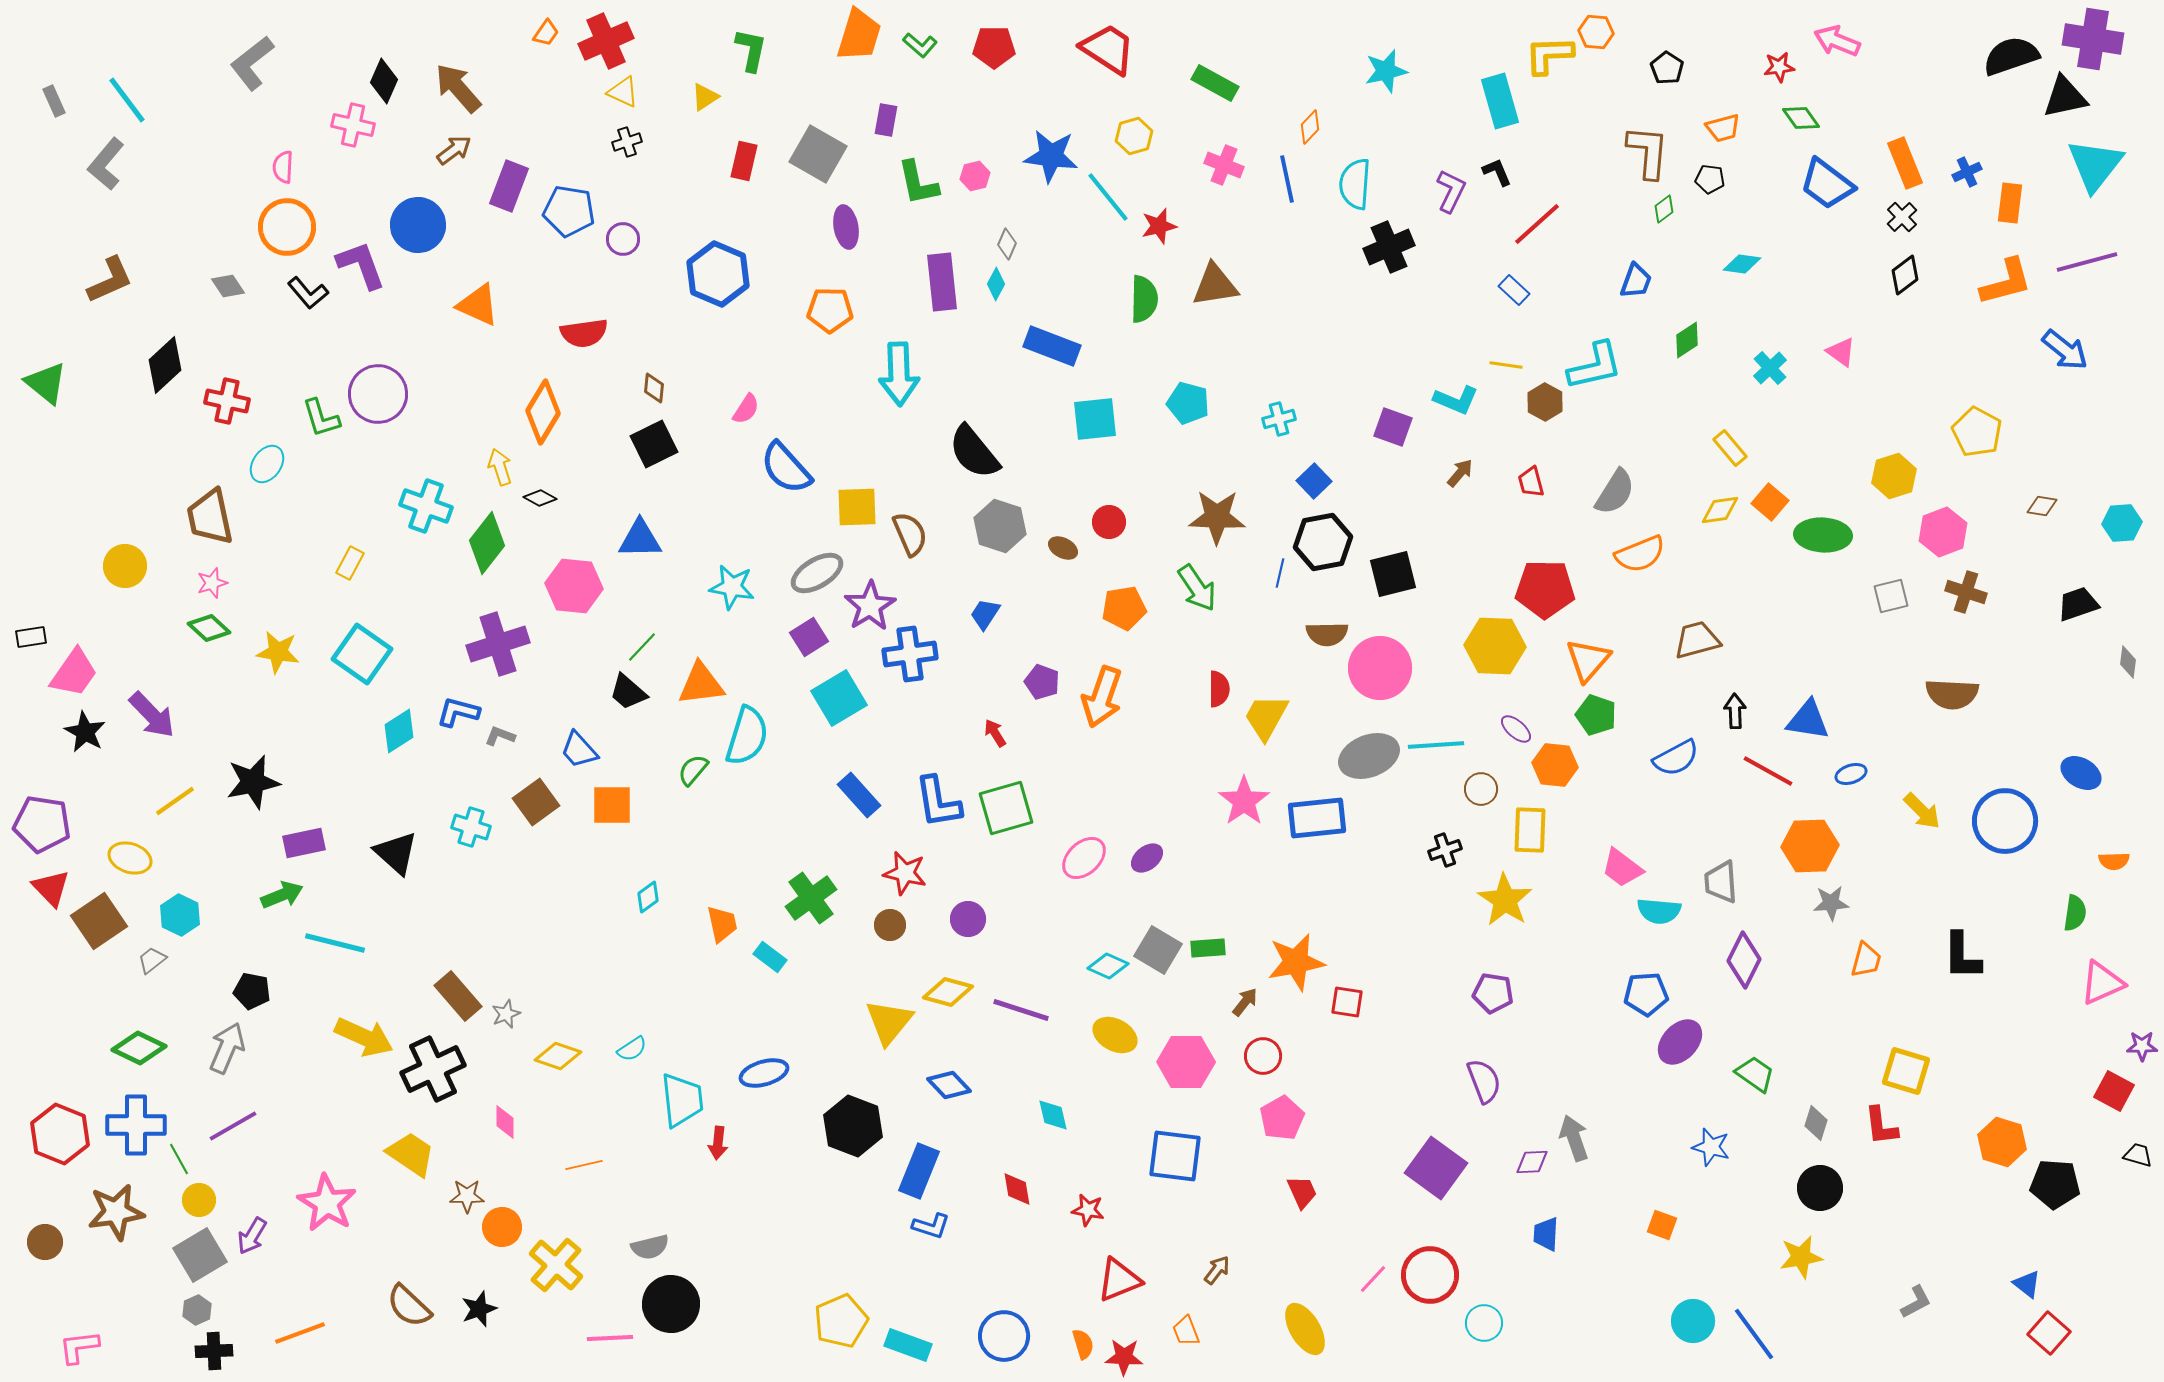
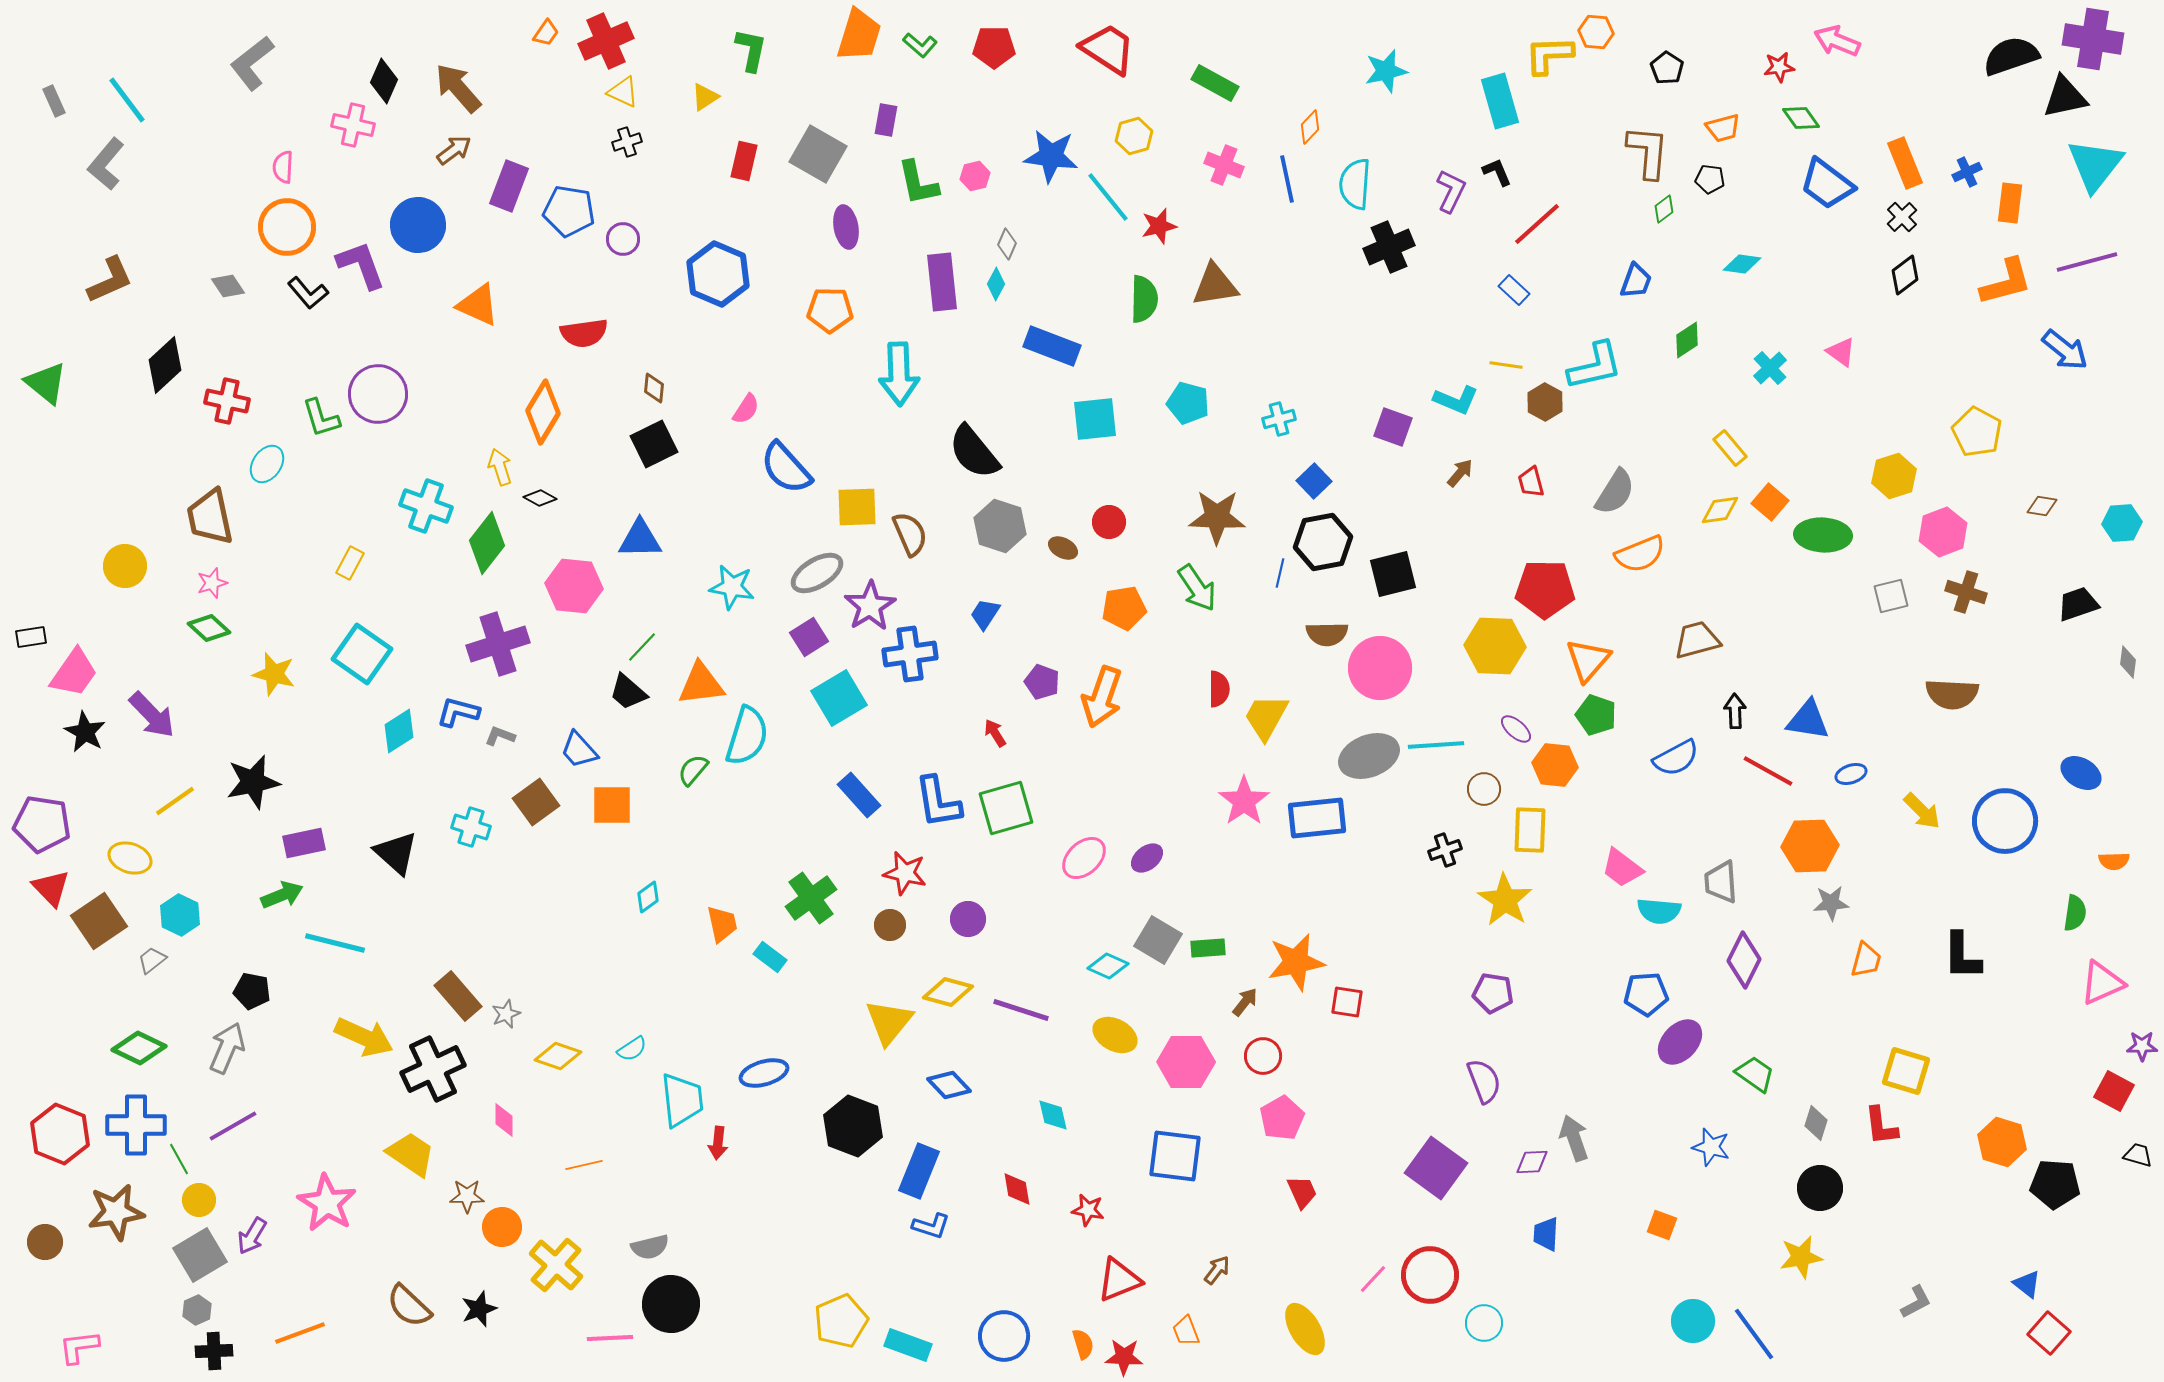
yellow star at (278, 652): moved 4 px left, 22 px down; rotated 6 degrees clockwise
brown circle at (1481, 789): moved 3 px right
gray square at (1158, 950): moved 10 px up
pink diamond at (505, 1122): moved 1 px left, 2 px up
